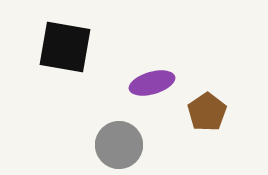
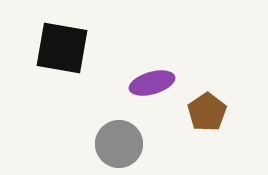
black square: moved 3 px left, 1 px down
gray circle: moved 1 px up
